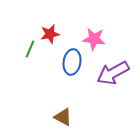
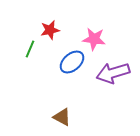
red star: moved 4 px up
blue ellipse: rotated 40 degrees clockwise
purple arrow: rotated 12 degrees clockwise
brown triangle: moved 1 px left
